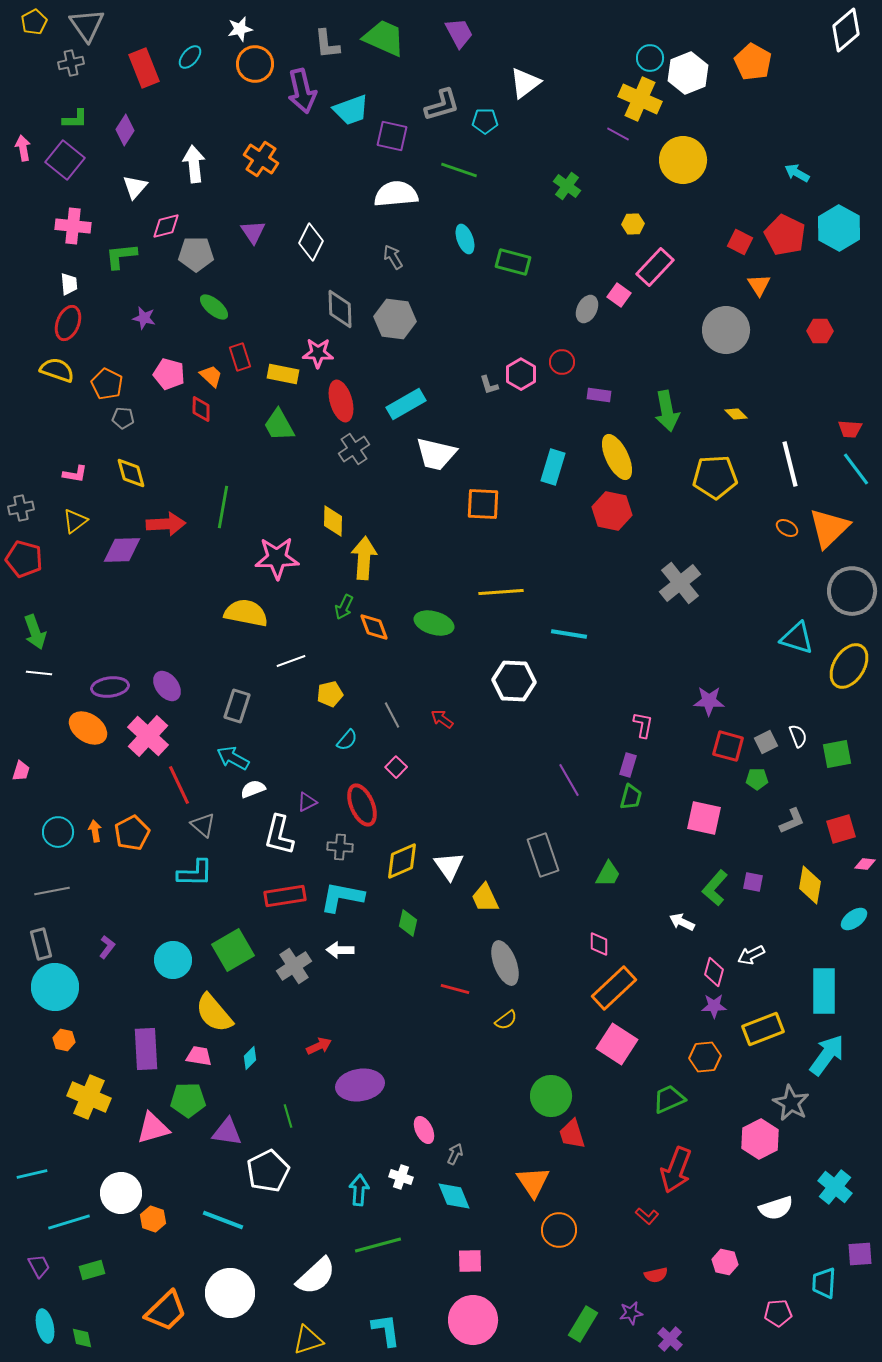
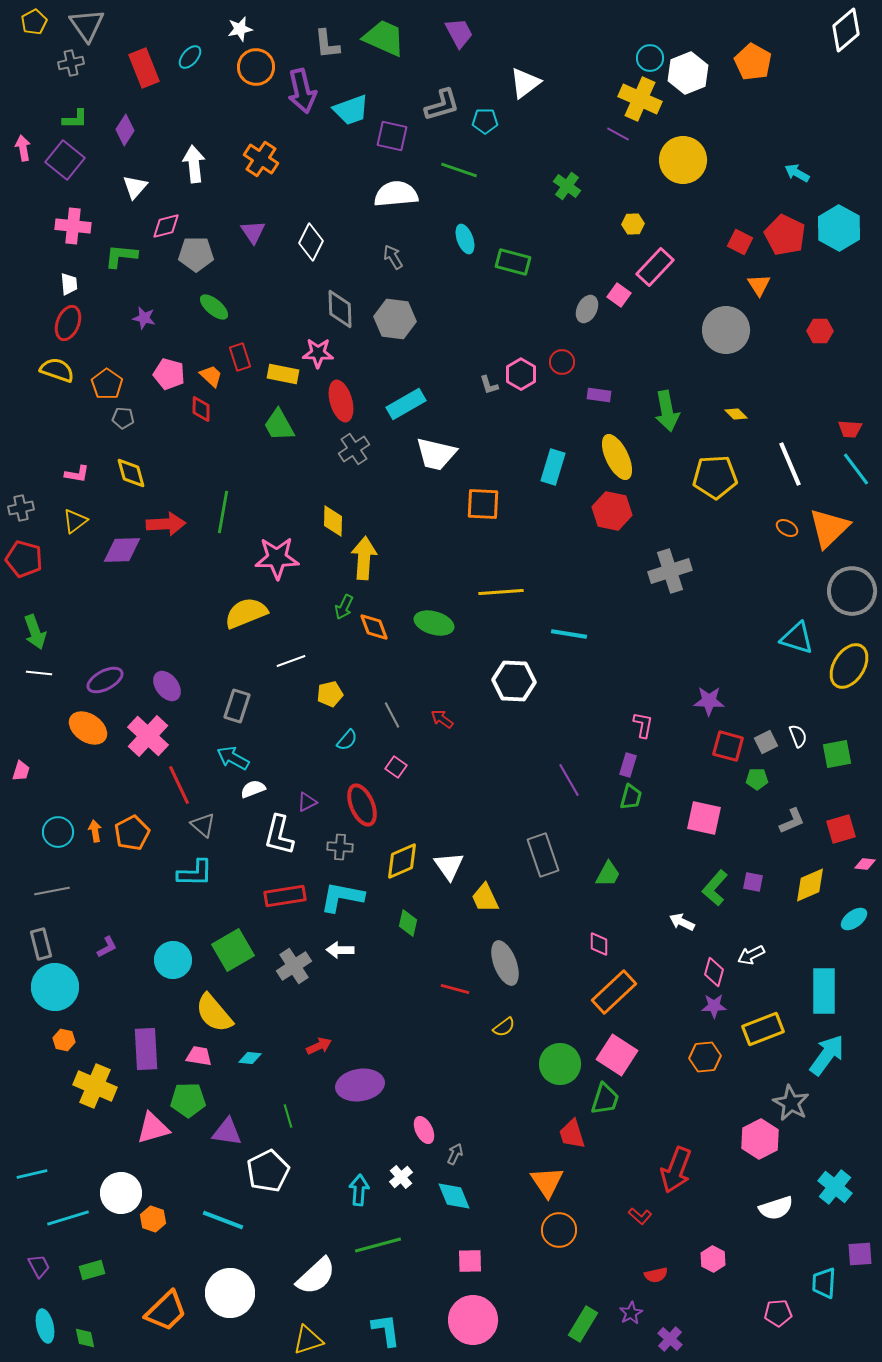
orange circle at (255, 64): moved 1 px right, 3 px down
green L-shape at (121, 256): rotated 12 degrees clockwise
orange pentagon at (107, 384): rotated 8 degrees clockwise
white line at (790, 464): rotated 9 degrees counterclockwise
pink L-shape at (75, 474): moved 2 px right
green line at (223, 507): moved 5 px down
gray cross at (680, 583): moved 10 px left, 12 px up; rotated 21 degrees clockwise
yellow semicircle at (246, 613): rotated 33 degrees counterclockwise
purple ellipse at (110, 687): moved 5 px left, 7 px up; rotated 21 degrees counterclockwise
pink square at (396, 767): rotated 10 degrees counterclockwise
yellow diamond at (810, 885): rotated 57 degrees clockwise
purple L-shape at (107, 947): rotated 25 degrees clockwise
orange rectangle at (614, 988): moved 4 px down
yellow semicircle at (506, 1020): moved 2 px left, 7 px down
pink square at (617, 1044): moved 11 px down
cyan diamond at (250, 1058): rotated 50 degrees clockwise
green circle at (551, 1096): moved 9 px right, 32 px up
yellow cross at (89, 1097): moved 6 px right, 11 px up
green trapezoid at (669, 1099): moved 64 px left; rotated 132 degrees clockwise
white cross at (401, 1177): rotated 30 degrees clockwise
orange triangle at (533, 1182): moved 14 px right
red L-shape at (647, 1216): moved 7 px left
cyan line at (69, 1222): moved 1 px left, 4 px up
pink hexagon at (725, 1262): moved 12 px left, 3 px up; rotated 15 degrees clockwise
purple star at (631, 1313): rotated 20 degrees counterclockwise
green diamond at (82, 1338): moved 3 px right
